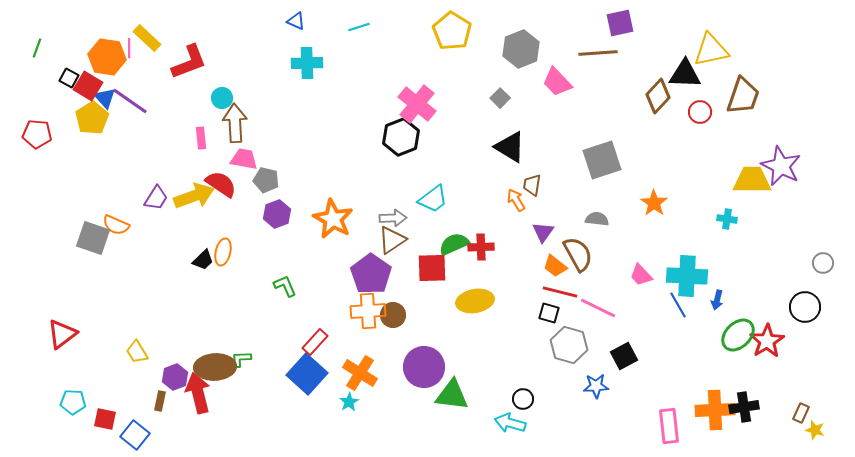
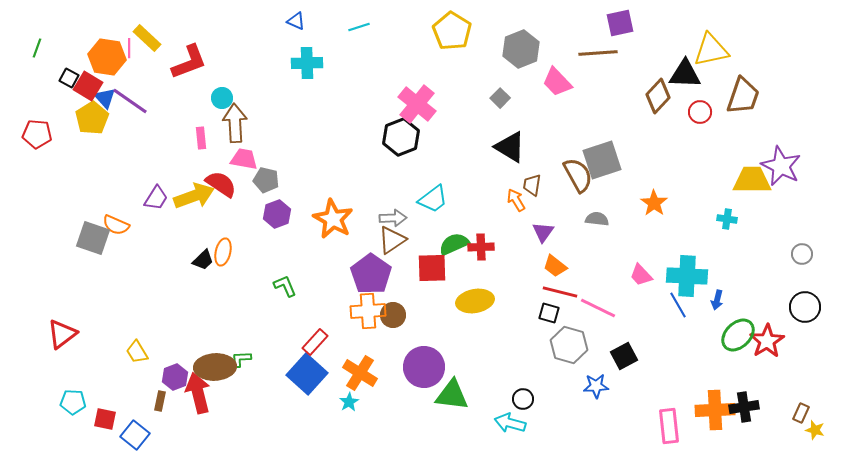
brown semicircle at (578, 254): moved 79 px up
gray circle at (823, 263): moved 21 px left, 9 px up
